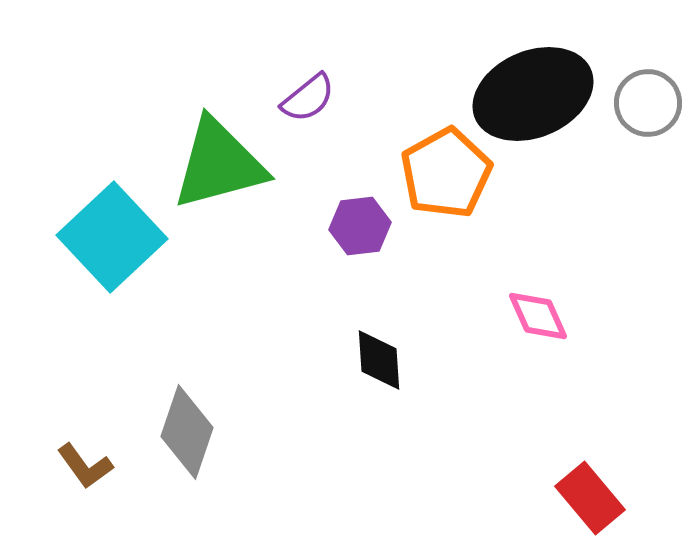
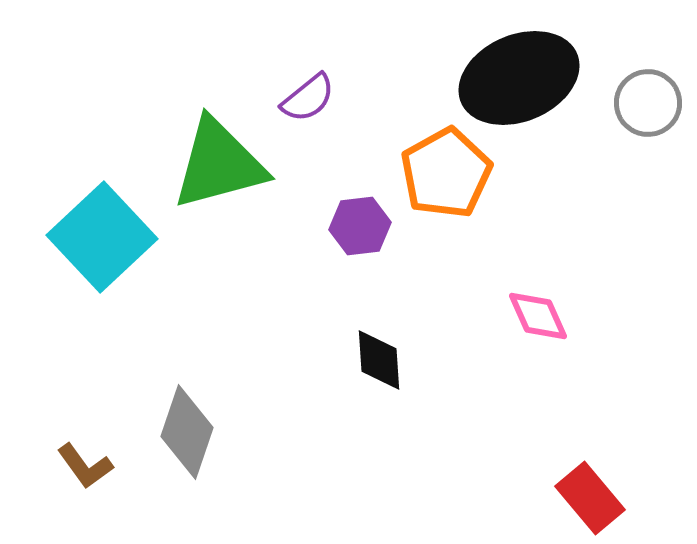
black ellipse: moved 14 px left, 16 px up
cyan square: moved 10 px left
